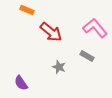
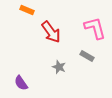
pink L-shape: rotated 25 degrees clockwise
red arrow: rotated 15 degrees clockwise
